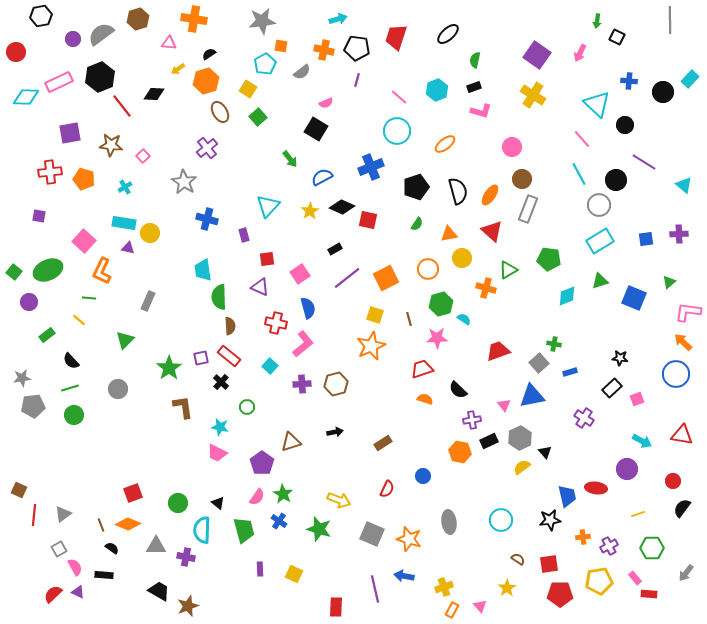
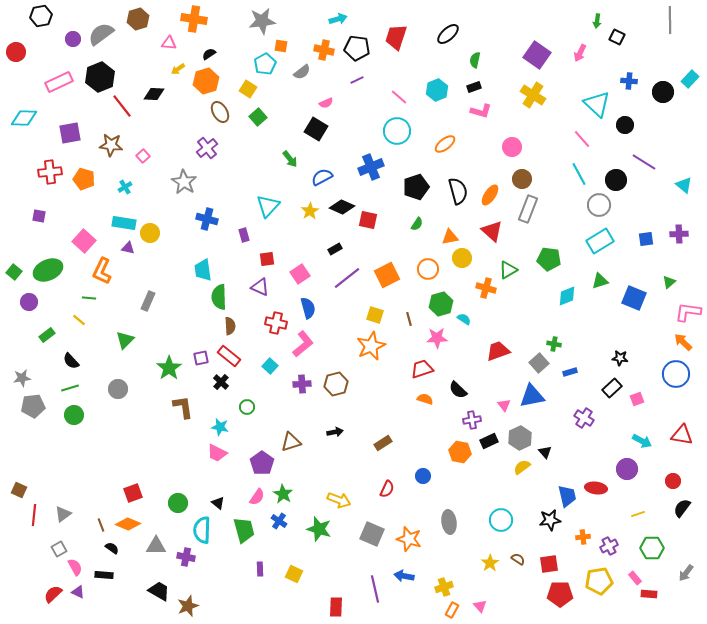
purple line at (357, 80): rotated 48 degrees clockwise
cyan diamond at (26, 97): moved 2 px left, 21 px down
orange triangle at (449, 234): moved 1 px right, 3 px down
orange square at (386, 278): moved 1 px right, 3 px up
yellow star at (507, 588): moved 17 px left, 25 px up
